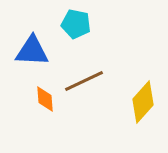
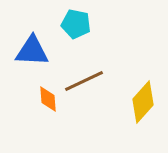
orange diamond: moved 3 px right
